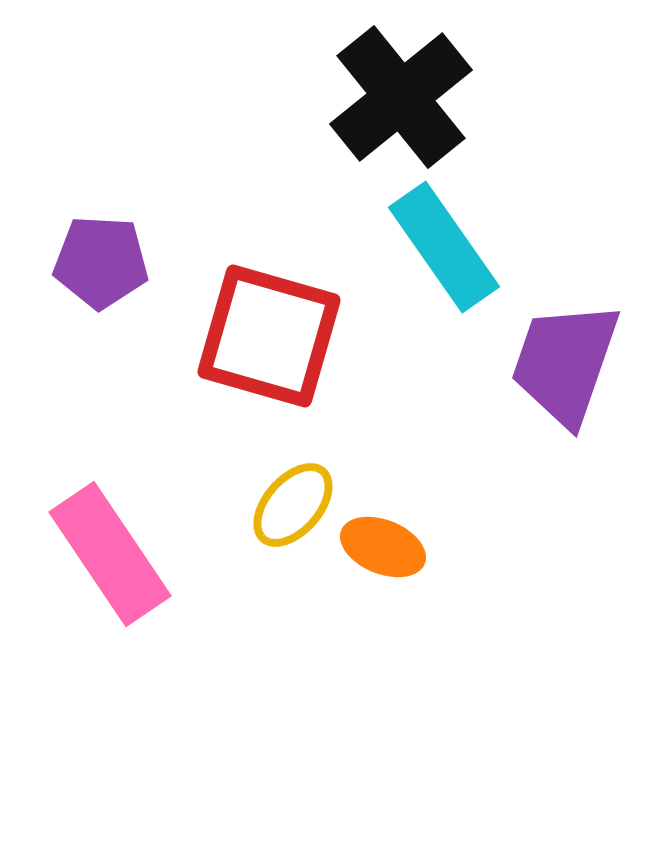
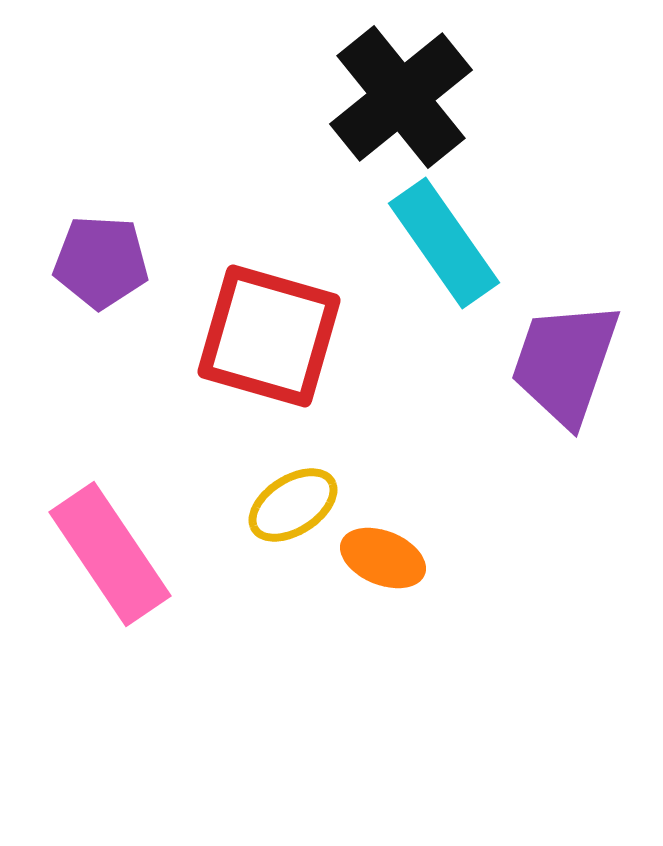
cyan rectangle: moved 4 px up
yellow ellipse: rotated 16 degrees clockwise
orange ellipse: moved 11 px down
